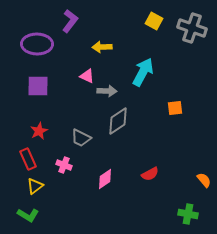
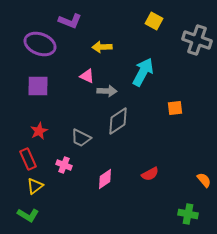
purple L-shape: rotated 75 degrees clockwise
gray cross: moved 5 px right, 12 px down
purple ellipse: moved 3 px right; rotated 20 degrees clockwise
